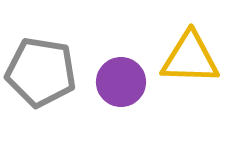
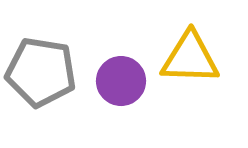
purple circle: moved 1 px up
